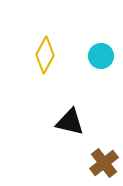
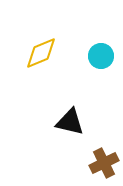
yellow diamond: moved 4 px left, 2 px up; rotated 39 degrees clockwise
brown cross: rotated 12 degrees clockwise
